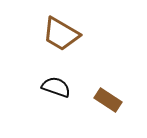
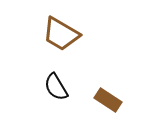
black semicircle: rotated 140 degrees counterclockwise
